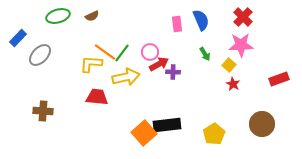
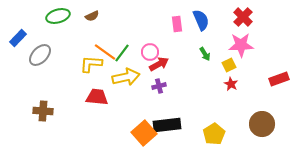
yellow square: rotated 24 degrees clockwise
purple cross: moved 14 px left, 14 px down; rotated 16 degrees counterclockwise
red star: moved 2 px left
